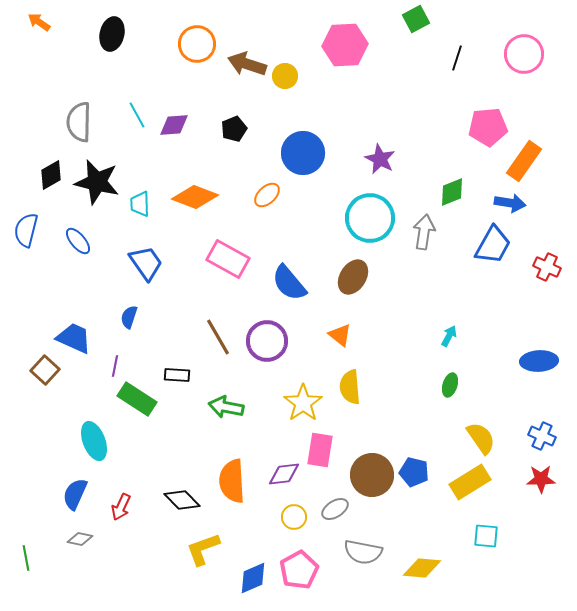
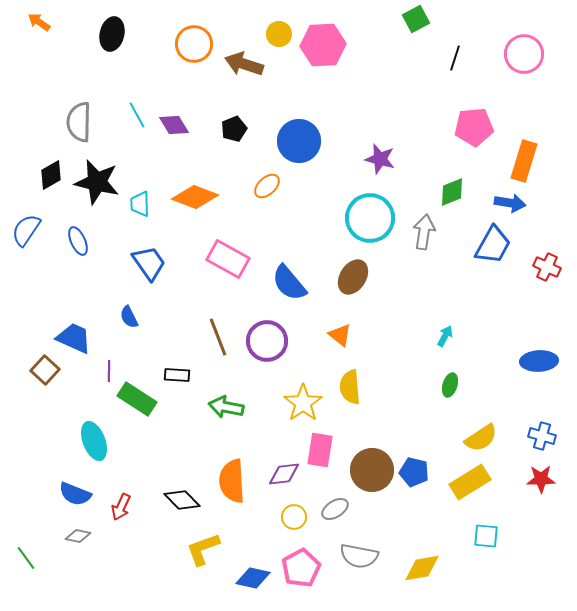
orange circle at (197, 44): moved 3 px left
pink hexagon at (345, 45): moved 22 px left
black line at (457, 58): moved 2 px left
brown arrow at (247, 64): moved 3 px left
yellow circle at (285, 76): moved 6 px left, 42 px up
purple diamond at (174, 125): rotated 64 degrees clockwise
pink pentagon at (488, 127): moved 14 px left
blue circle at (303, 153): moved 4 px left, 12 px up
purple star at (380, 159): rotated 12 degrees counterclockwise
orange rectangle at (524, 161): rotated 18 degrees counterclockwise
orange ellipse at (267, 195): moved 9 px up
blue semicircle at (26, 230): rotated 20 degrees clockwise
blue ellipse at (78, 241): rotated 16 degrees clockwise
blue trapezoid at (146, 263): moved 3 px right
blue semicircle at (129, 317): rotated 45 degrees counterclockwise
cyan arrow at (449, 336): moved 4 px left
brown line at (218, 337): rotated 9 degrees clockwise
purple line at (115, 366): moved 6 px left, 5 px down; rotated 10 degrees counterclockwise
blue cross at (542, 436): rotated 8 degrees counterclockwise
yellow semicircle at (481, 438): rotated 92 degrees clockwise
brown circle at (372, 475): moved 5 px up
blue semicircle at (75, 494): rotated 92 degrees counterclockwise
gray diamond at (80, 539): moved 2 px left, 3 px up
gray semicircle at (363, 552): moved 4 px left, 4 px down
green line at (26, 558): rotated 25 degrees counterclockwise
yellow diamond at (422, 568): rotated 15 degrees counterclockwise
pink pentagon at (299, 570): moved 2 px right, 2 px up
blue diamond at (253, 578): rotated 36 degrees clockwise
